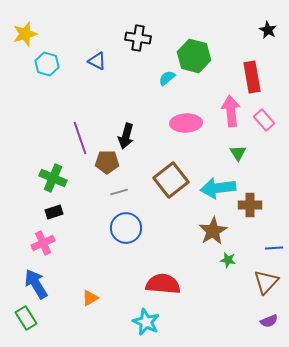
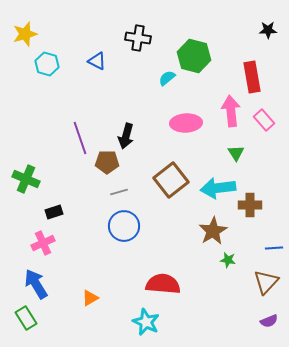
black star: rotated 30 degrees counterclockwise
green triangle: moved 2 px left
green cross: moved 27 px left, 1 px down
blue circle: moved 2 px left, 2 px up
